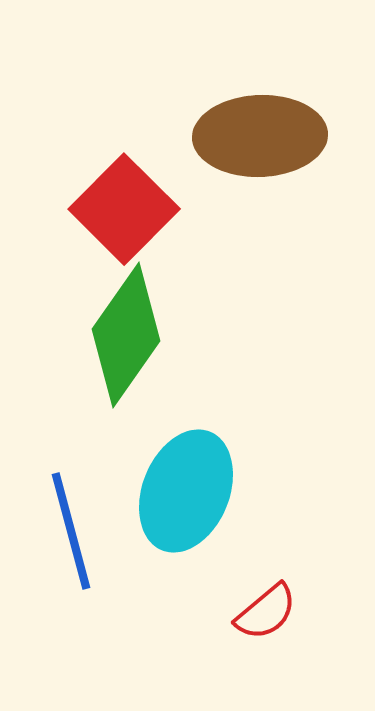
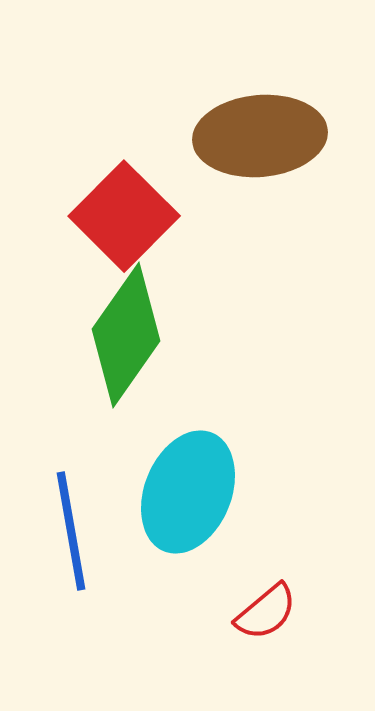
brown ellipse: rotated 3 degrees counterclockwise
red square: moved 7 px down
cyan ellipse: moved 2 px right, 1 px down
blue line: rotated 5 degrees clockwise
